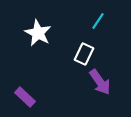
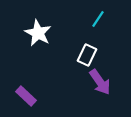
cyan line: moved 2 px up
white rectangle: moved 3 px right, 1 px down
purple rectangle: moved 1 px right, 1 px up
